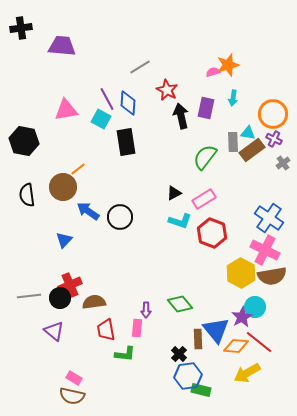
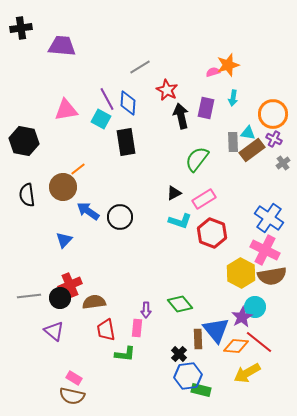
green semicircle at (205, 157): moved 8 px left, 2 px down
